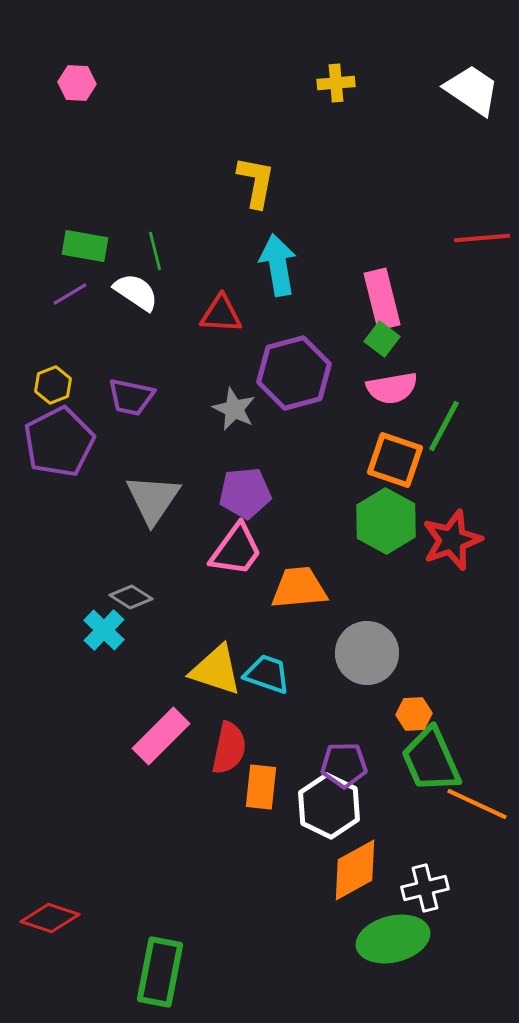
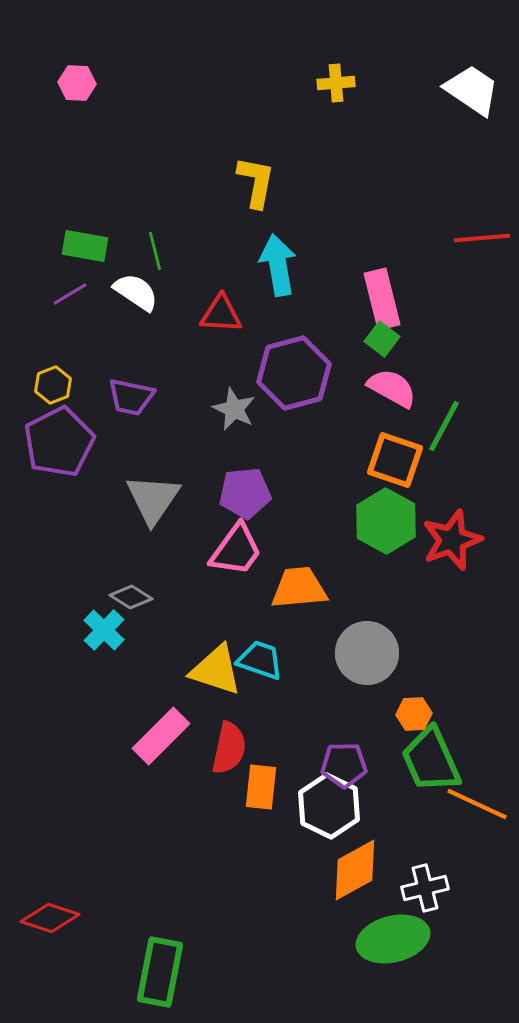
pink semicircle at (392, 388): rotated 141 degrees counterclockwise
cyan trapezoid at (267, 674): moved 7 px left, 14 px up
